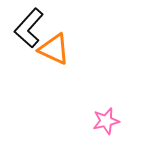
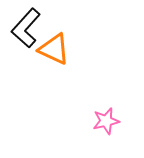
black L-shape: moved 3 px left
